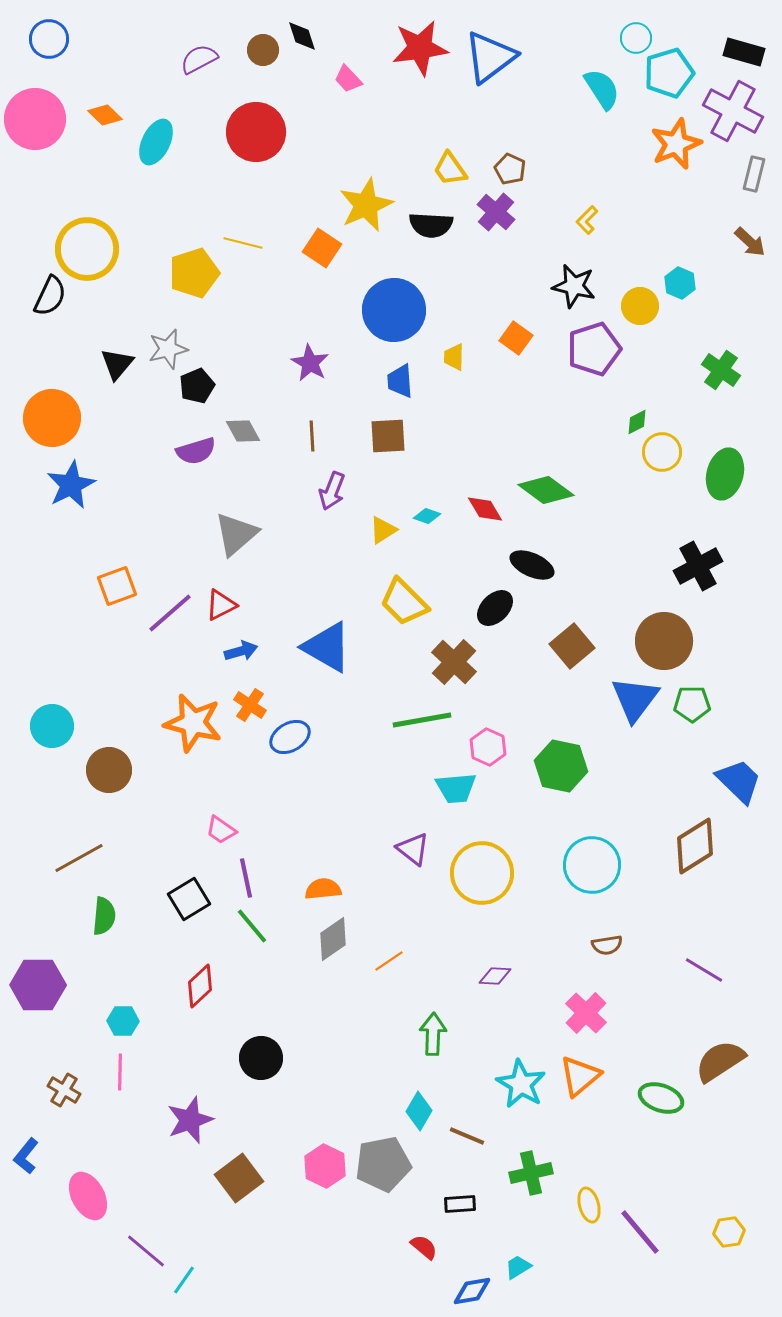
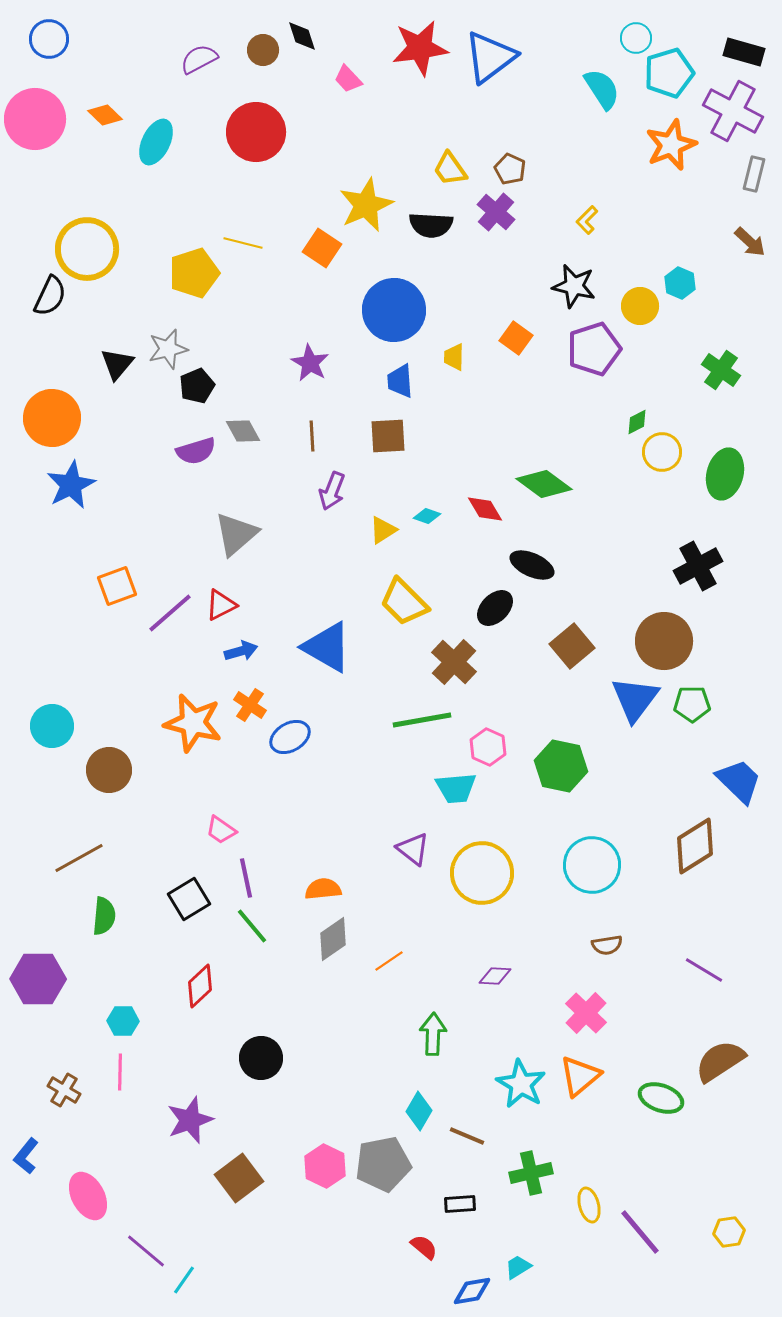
orange star at (676, 144): moved 5 px left, 1 px down
green diamond at (546, 490): moved 2 px left, 6 px up
purple hexagon at (38, 985): moved 6 px up
